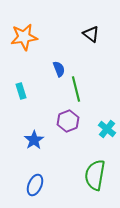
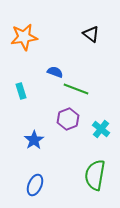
blue semicircle: moved 4 px left, 3 px down; rotated 49 degrees counterclockwise
green line: rotated 55 degrees counterclockwise
purple hexagon: moved 2 px up
cyan cross: moved 6 px left
